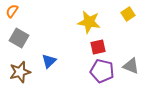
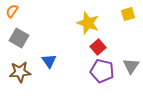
yellow square: rotated 16 degrees clockwise
yellow star: moved 1 px left, 1 px down; rotated 10 degrees clockwise
red square: rotated 28 degrees counterclockwise
blue triangle: rotated 21 degrees counterclockwise
gray triangle: rotated 42 degrees clockwise
brown star: rotated 10 degrees clockwise
